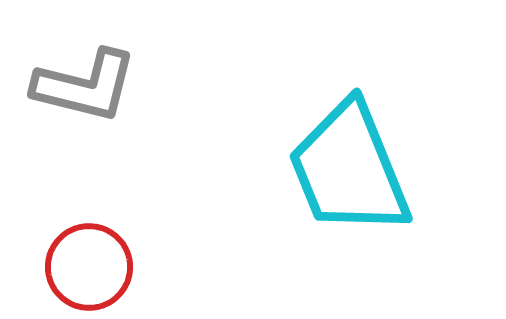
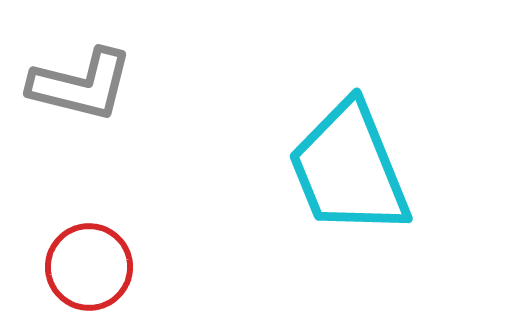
gray L-shape: moved 4 px left, 1 px up
